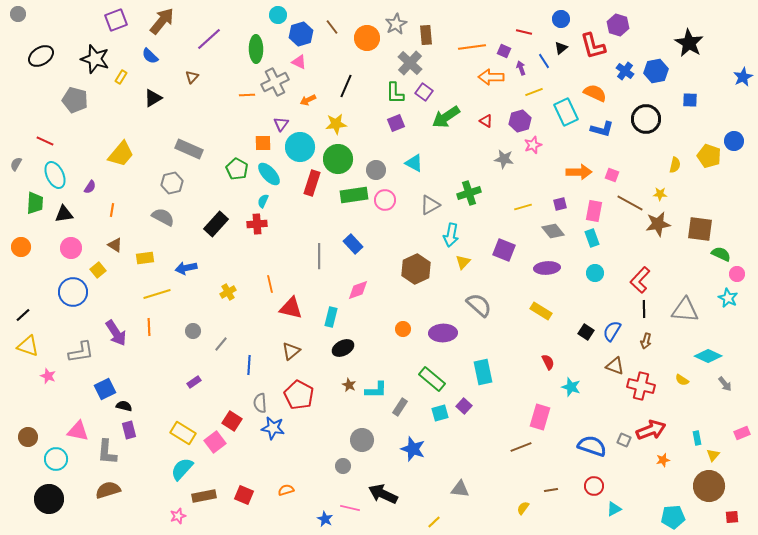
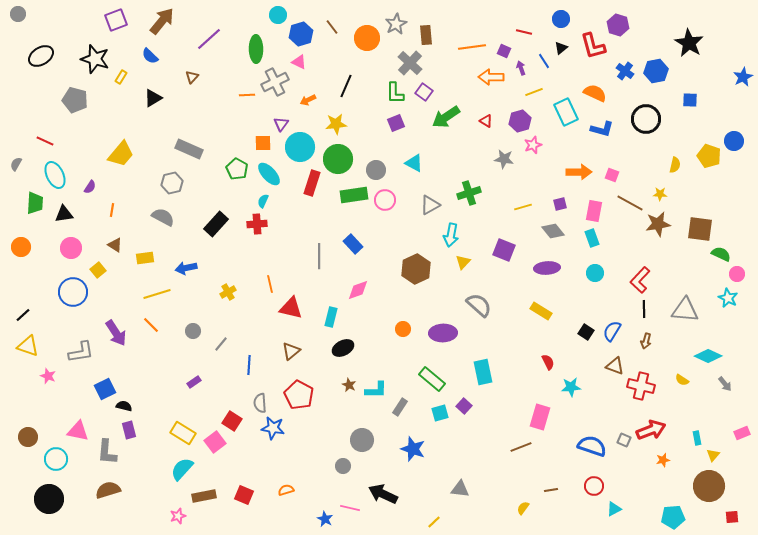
orange line at (149, 327): moved 2 px right, 2 px up; rotated 42 degrees counterclockwise
cyan star at (571, 387): rotated 24 degrees counterclockwise
